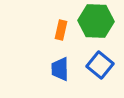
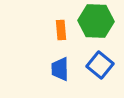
orange rectangle: rotated 18 degrees counterclockwise
